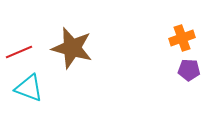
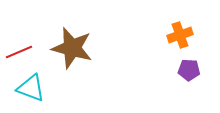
orange cross: moved 2 px left, 3 px up
cyan triangle: moved 2 px right
